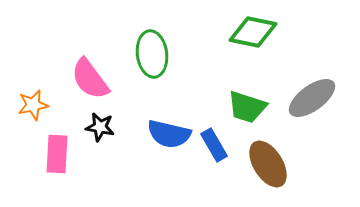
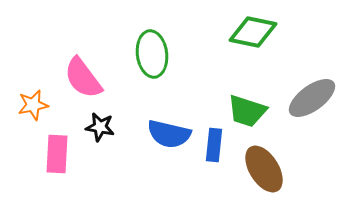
pink semicircle: moved 7 px left, 1 px up
green trapezoid: moved 4 px down
blue rectangle: rotated 36 degrees clockwise
brown ellipse: moved 4 px left, 5 px down
